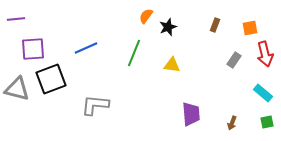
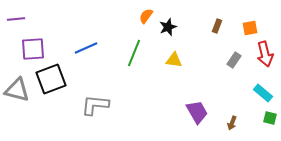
brown rectangle: moved 2 px right, 1 px down
yellow triangle: moved 2 px right, 5 px up
gray triangle: moved 1 px down
purple trapezoid: moved 6 px right, 2 px up; rotated 25 degrees counterclockwise
green square: moved 3 px right, 4 px up; rotated 24 degrees clockwise
